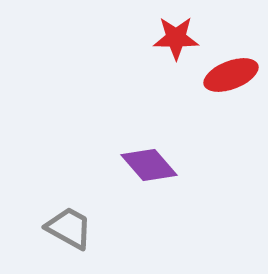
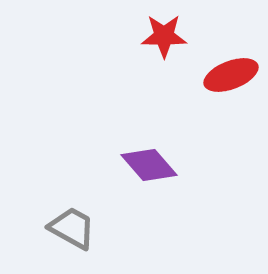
red star: moved 12 px left, 2 px up
gray trapezoid: moved 3 px right
